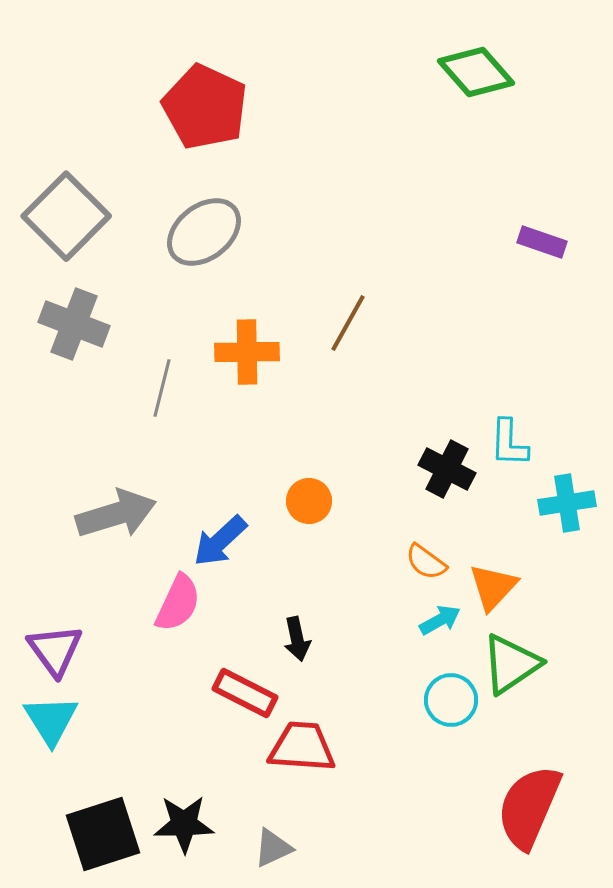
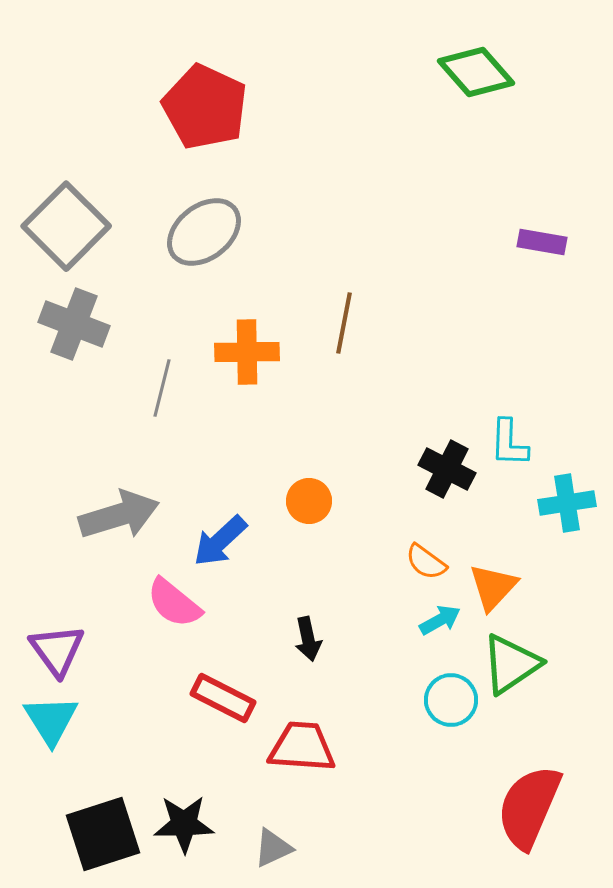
gray square: moved 10 px down
purple rectangle: rotated 9 degrees counterclockwise
brown line: moved 4 px left; rotated 18 degrees counterclockwise
gray arrow: moved 3 px right, 1 px down
pink semicircle: moved 4 px left; rotated 104 degrees clockwise
black arrow: moved 11 px right
purple triangle: moved 2 px right
red rectangle: moved 22 px left, 5 px down
